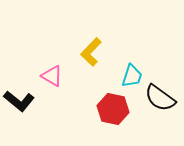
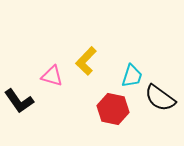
yellow L-shape: moved 5 px left, 9 px down
pink triangle: rotated 15 degrees counterclockwise
black L-shape: rotated 16 degrees clockwise
